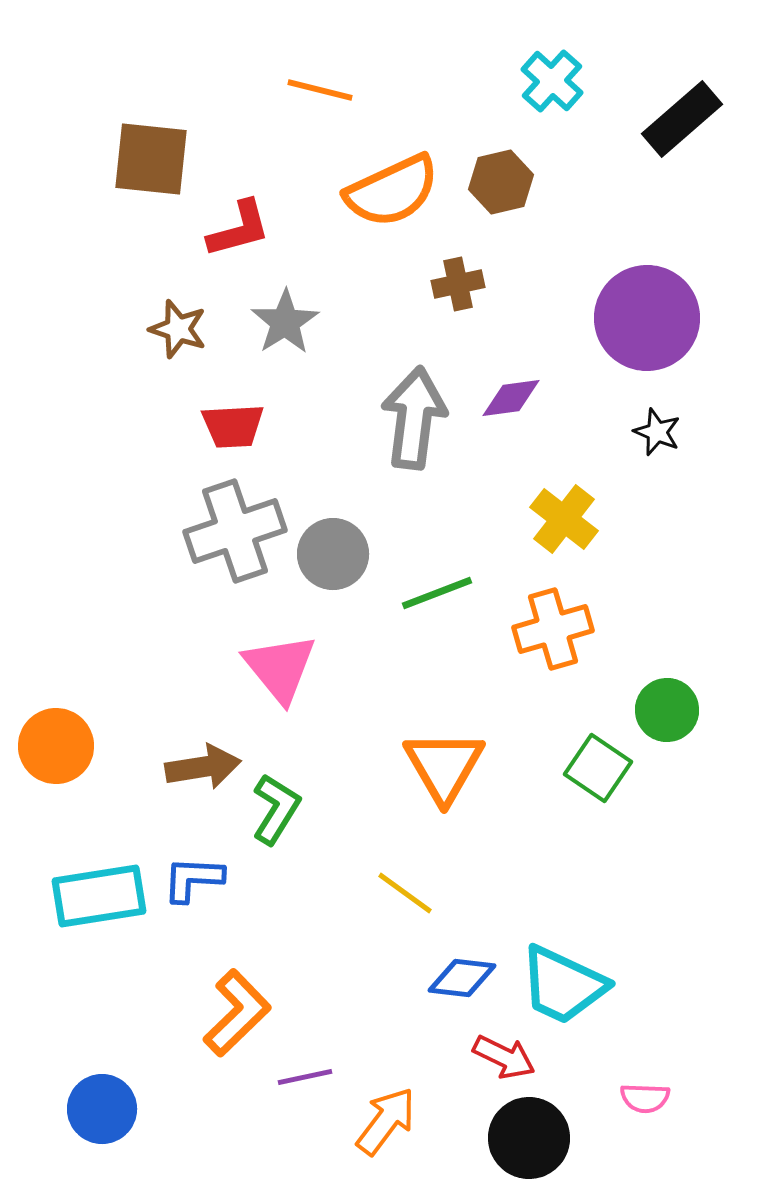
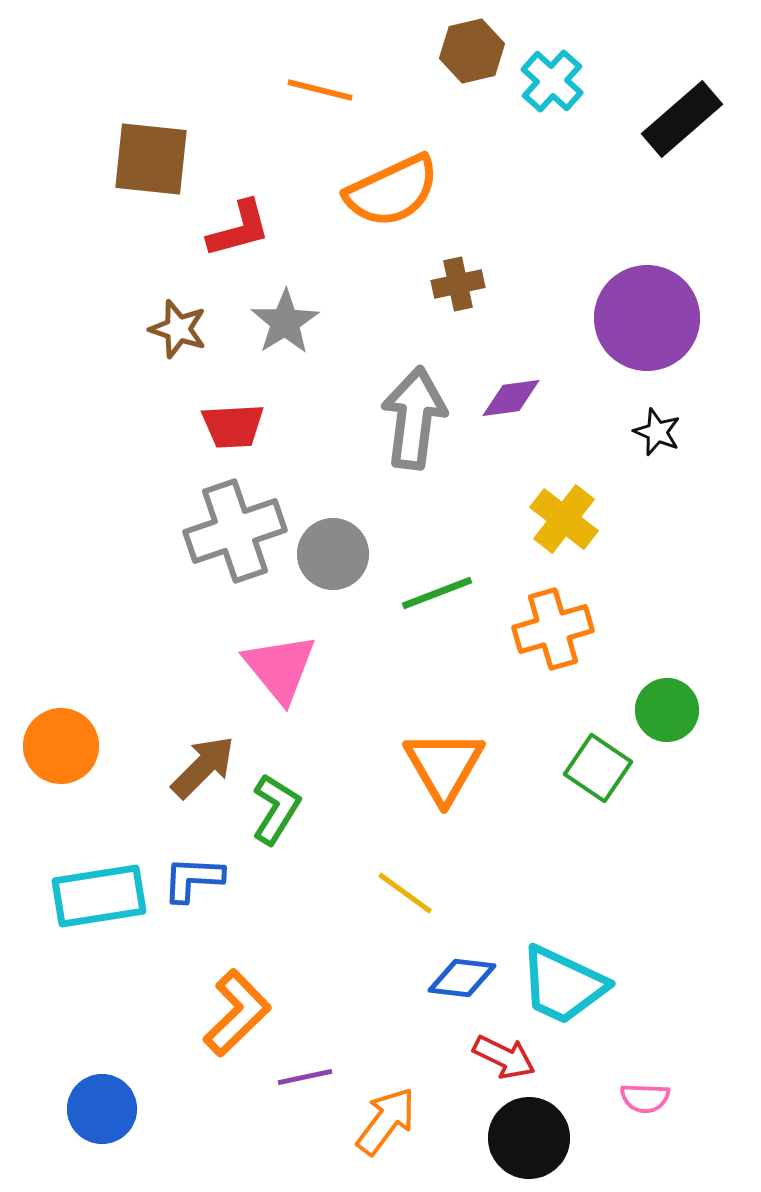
brown hexagon: moved 29 px left, 131 px up
orange circle: moved 5 px right
brown arrow: rotated 36 degrees counterclockwise
